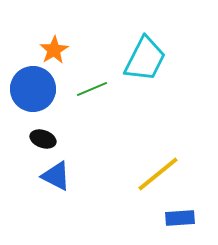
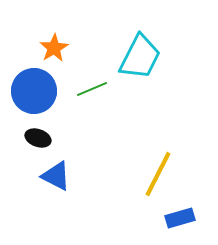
orange star: moved 2 px up
cyan trapezoid: moved 5 px left, 2 px up
blue circle: moved 1 px right, 2 px down
black ellipse: moved 5 px left, 1 px up
yellow line: rotated 24 degrees counterclockwise
blue rectangle: rotated 12 degrees counterclockwise
